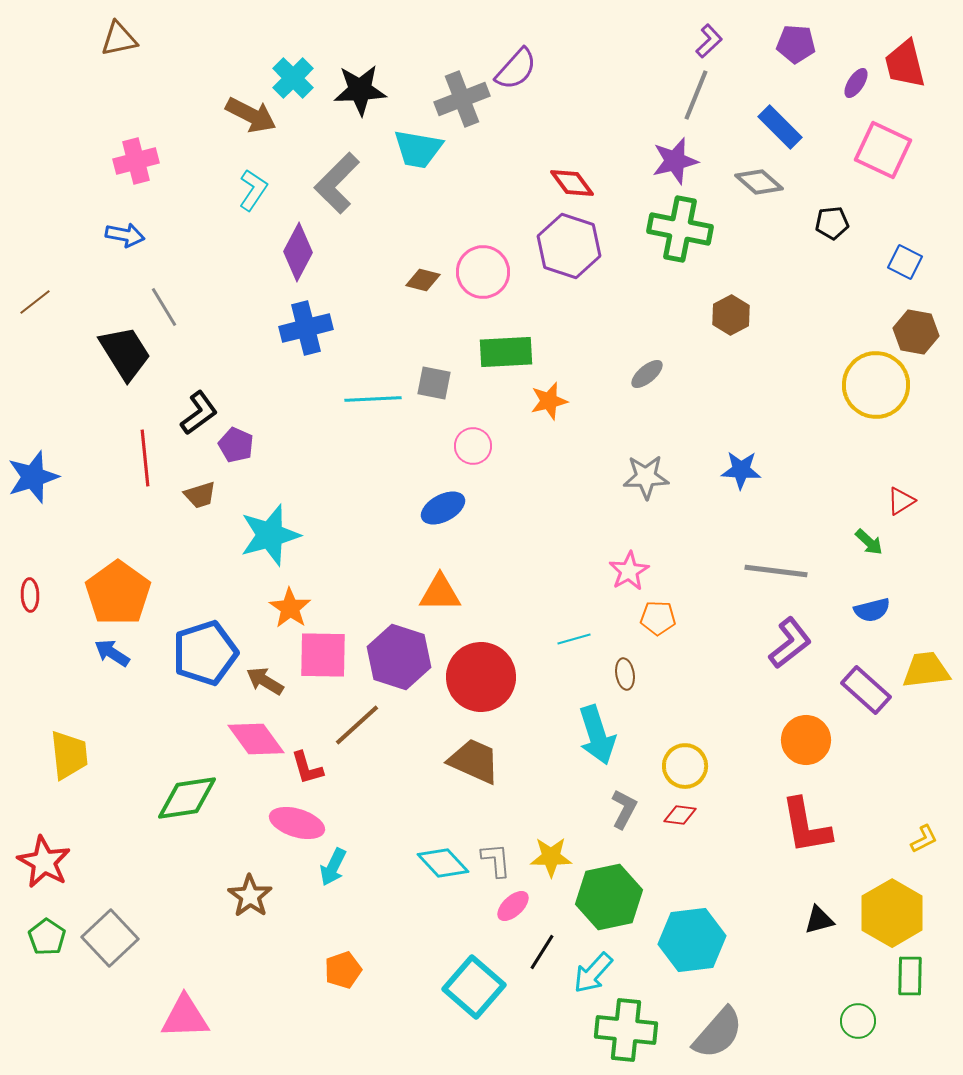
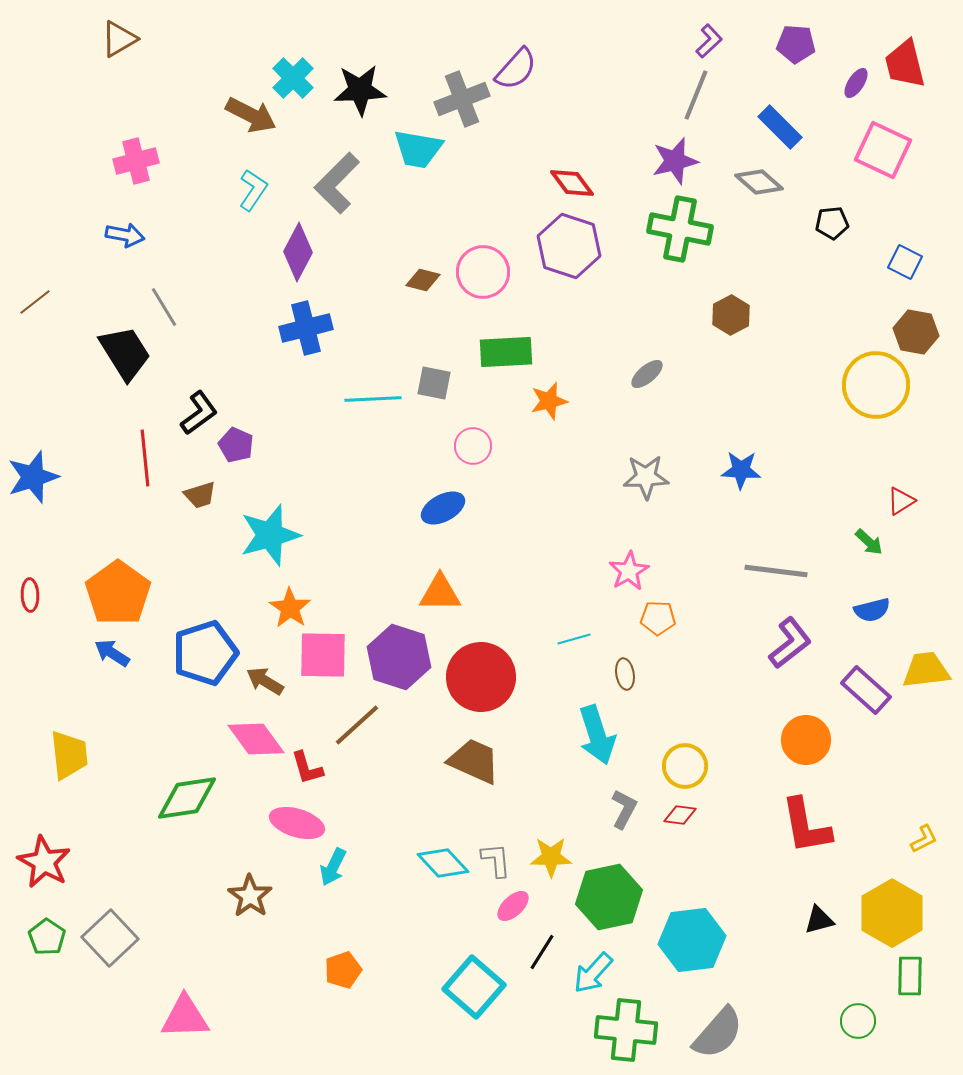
brown triangle at (119, 39): rotated 18 degrees counterclockwise
